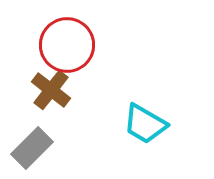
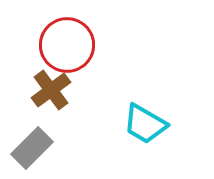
brown cross: rotated 15 degrees clockwise
